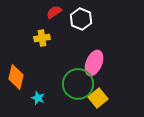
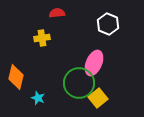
red semicircle: moved 3 px right, 1 px down; rotated 28 degrees clockwise
white hexagon: moved 27 px right, 5 px down
green circle: moved 1 px right, 1 px up
